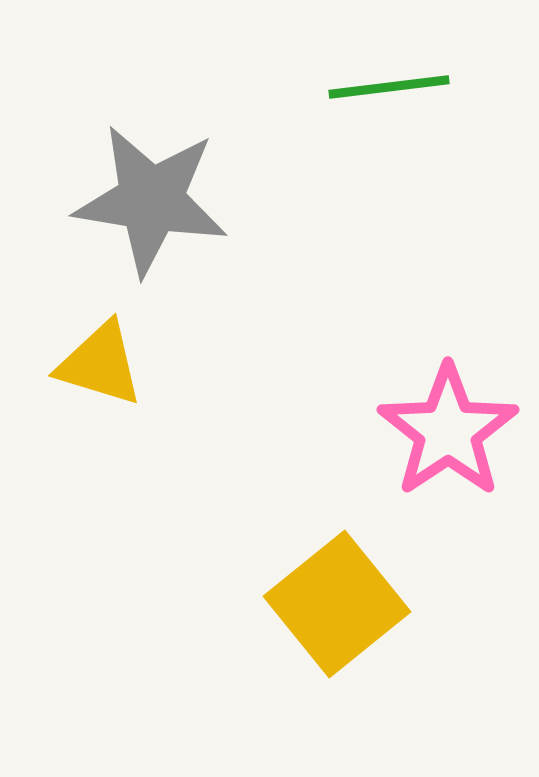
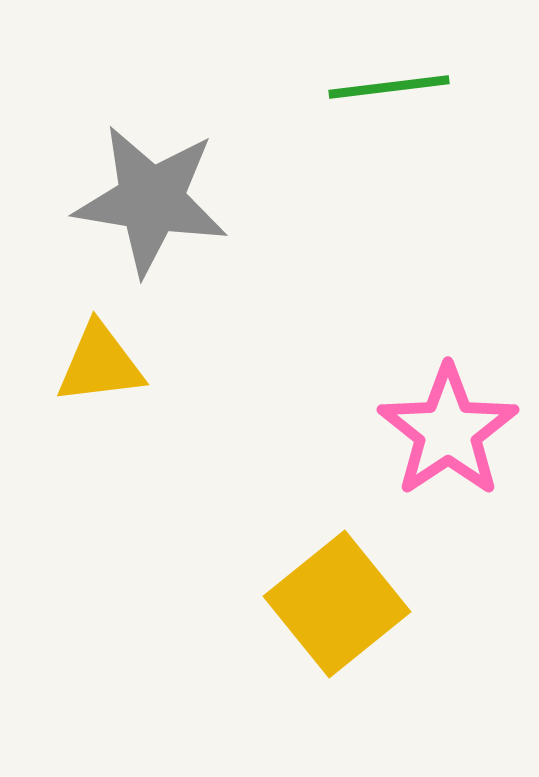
yellow triangle: rotated 24 degrees counterclockwise
